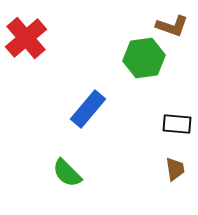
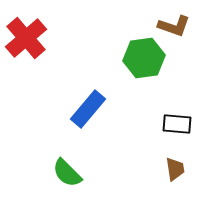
brown L-shape: moved 2 px right
